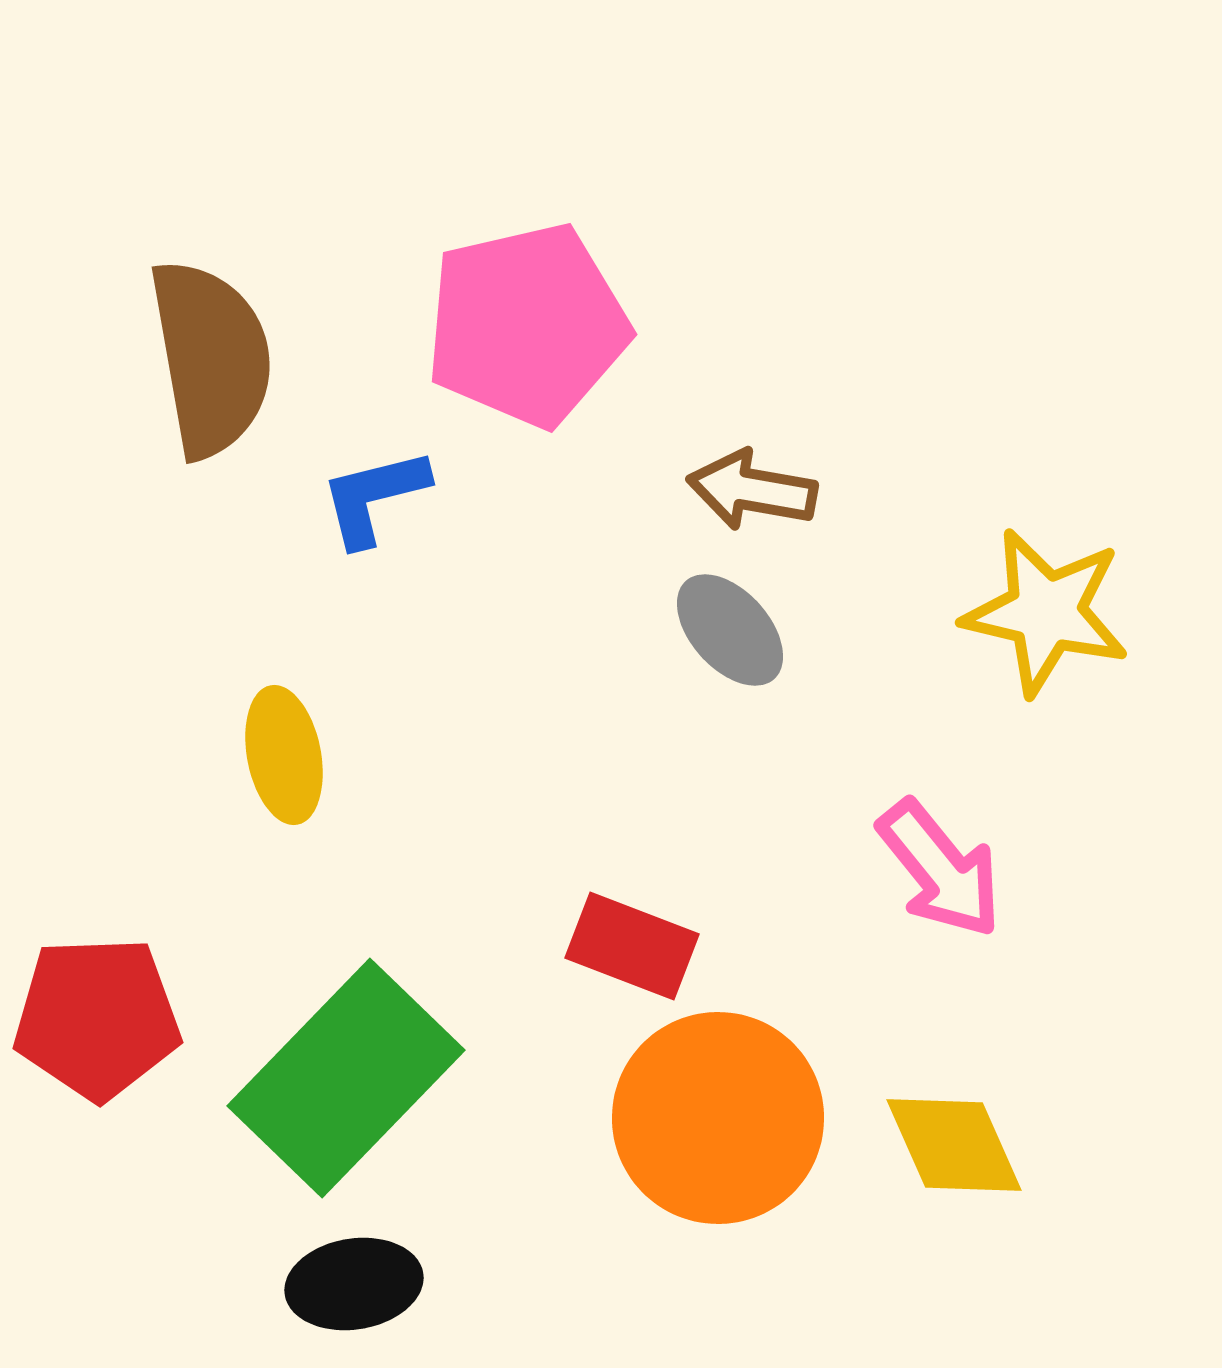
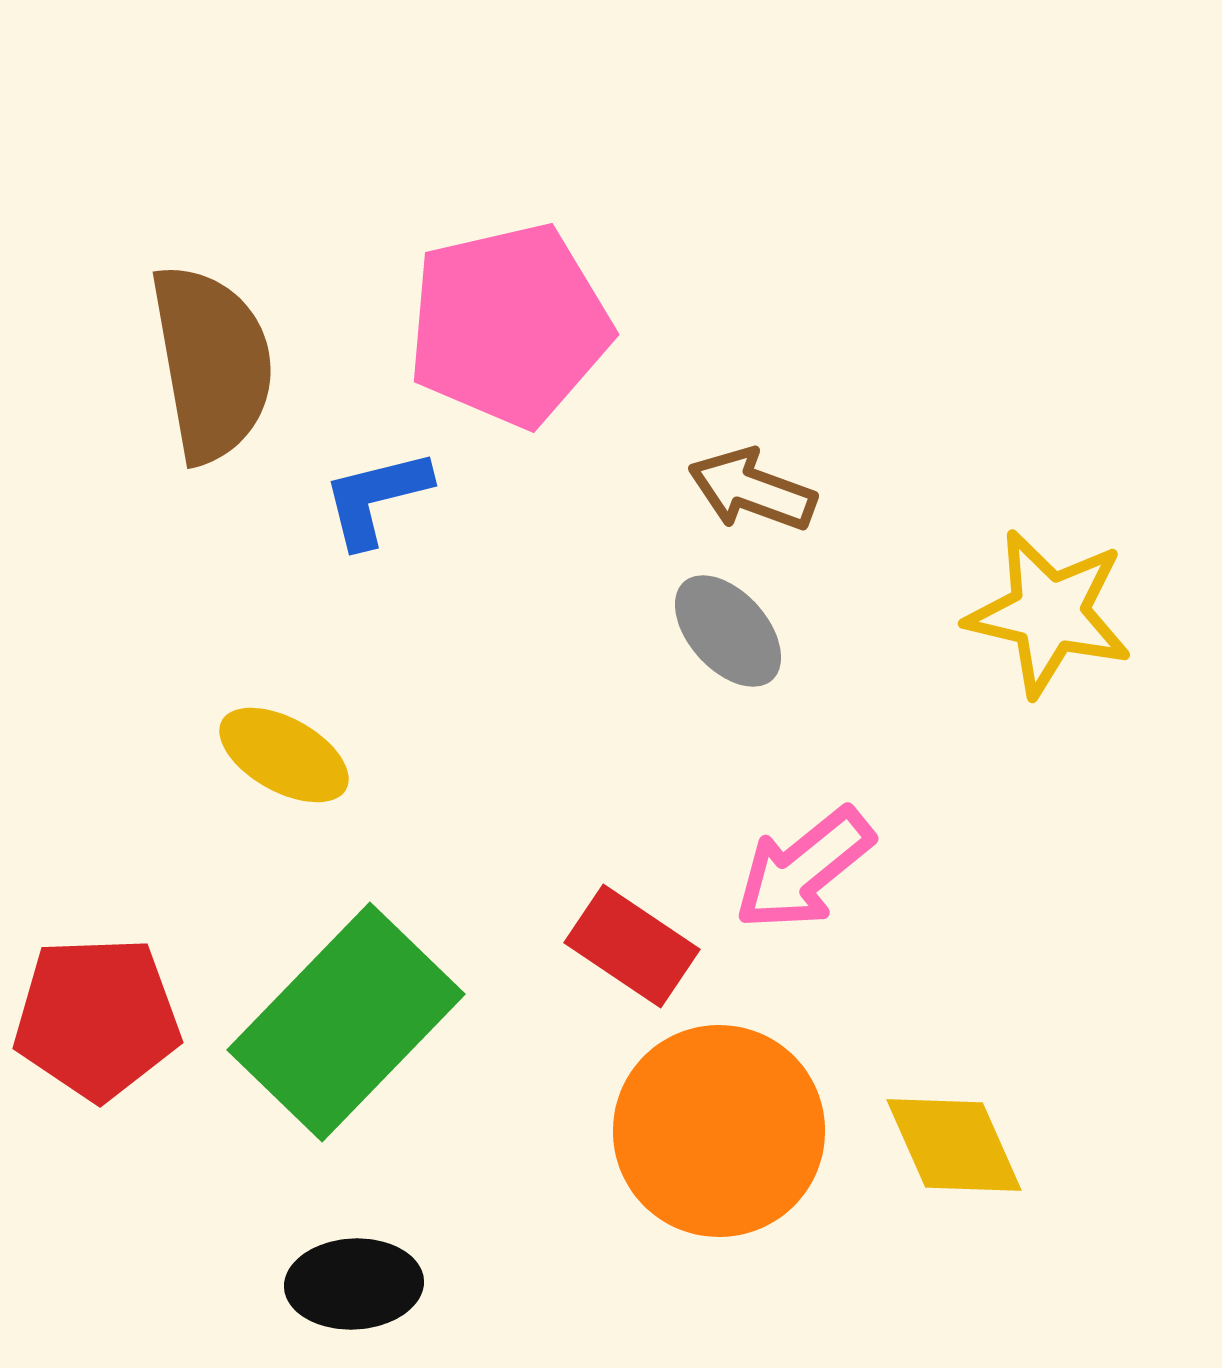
pink pentagon: moved 18 px left
brown semicircle: moved 1 px right, 5 px down
brown arrow: rotated 10 degrees clockwise
blue L-shape: moved 2 px right, 1 px down
yellow star: moved 3 px right, 1 px down
gray ellipse: moved 2 px left, 1 px down
yellow ellipse: rotated 50 degrees counterclockwise
pink arrow: moved 136 px left; rotated 90 degrees clockwise
red rectangle: rotated 13 degrees clockwise
green rectangle: moved 56 px up
orange circle: moved 1 px right, 13 px down
black ellipse: rotated 6 degrees clockwise
